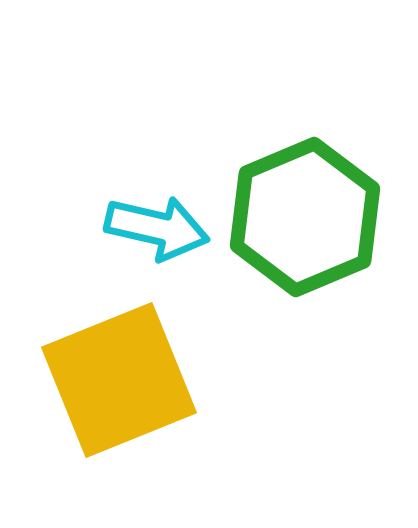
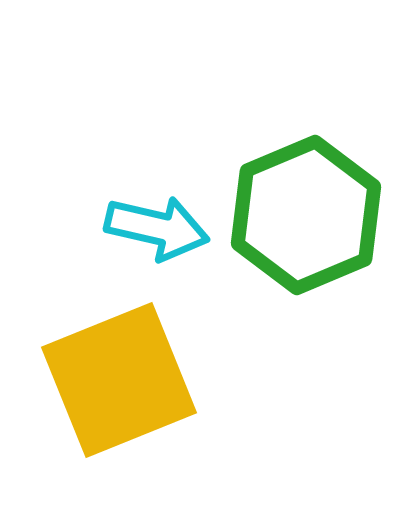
green hexagon: moved 1 px right, 2 px up
